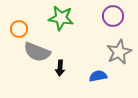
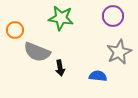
orange circle: moved 4 px left, 1 px down
black arrow: rotated 14 degrees counterclockwise
blue semicircle: rotated 18 degrees clockwise
